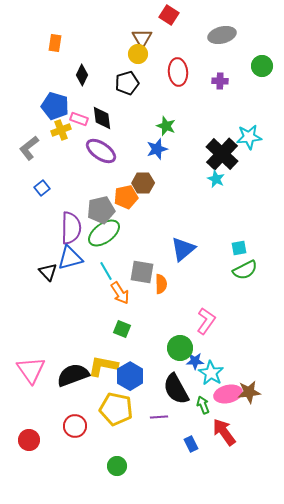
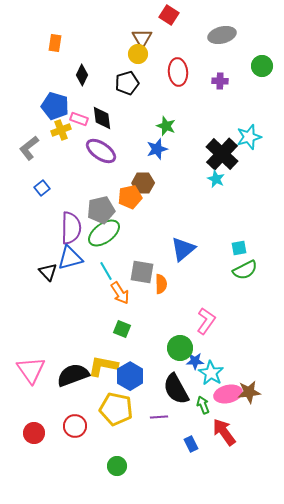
cyan star at (249, 137): rotated 10 degrees counterclockwise
orange pentagon at (126, 197): moved 4 px right
red circle at (29, 440): moved 5 px right, 7 px up
